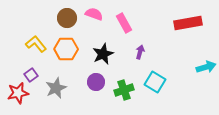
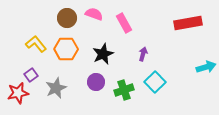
purple arrow: moved 3 px right, 2 px down
cyan square: rotated 15 degrees clockwise
